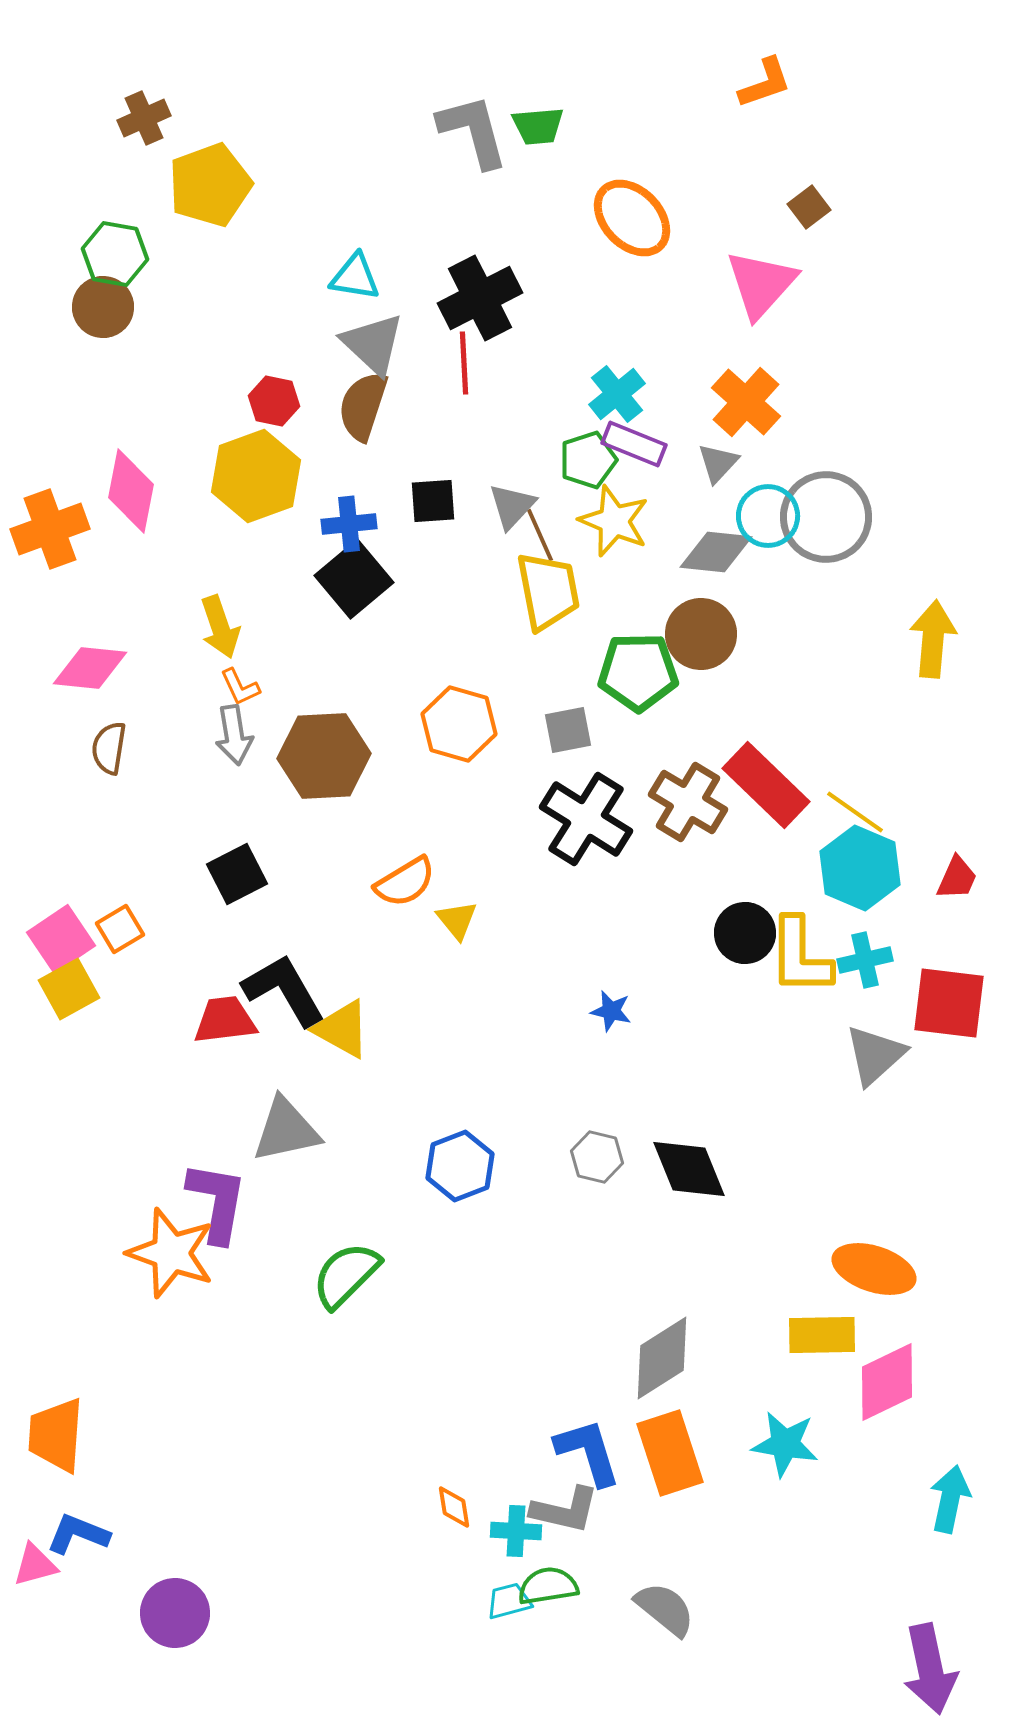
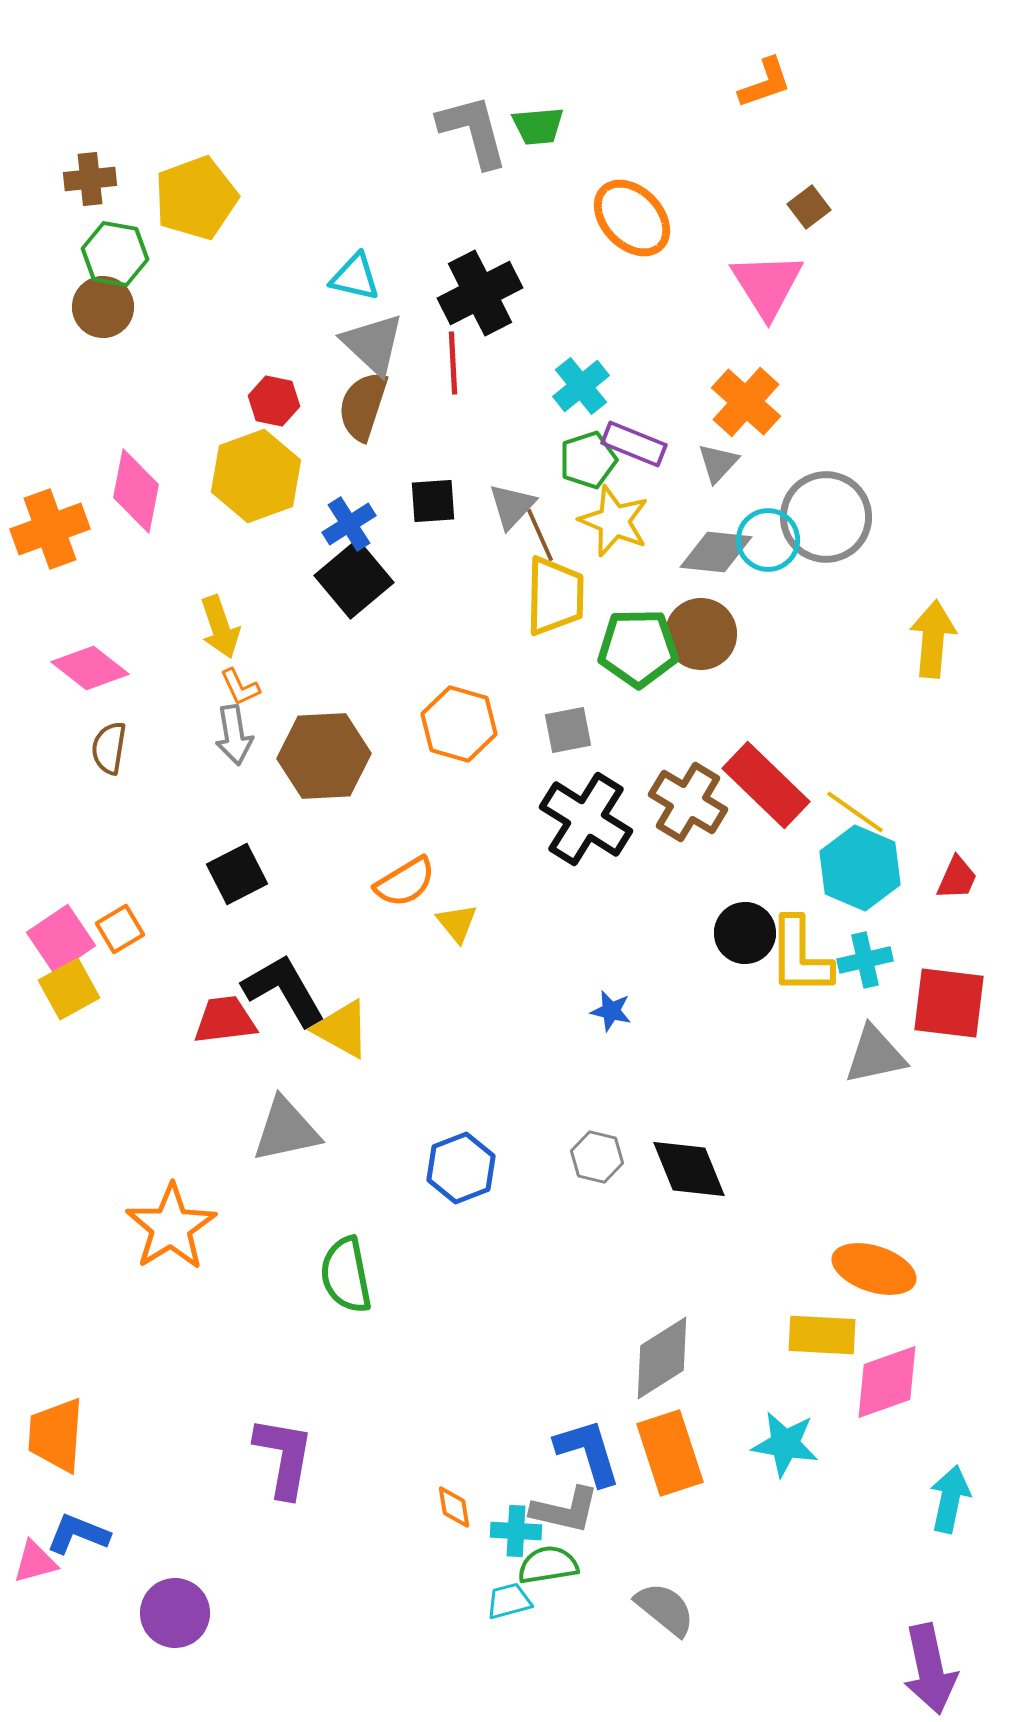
brown cross at (144, 118): moved 54 px left, 61 px down; rotated 18 degrees clockwise
yellow pentagon at (210, 185): moved 14 px left, 13 px down
cyan triangle at (355, 277): rotated 4 degrees clockwise
pink triangle at (761, 284): moved 6 px right, 1 px down; rotated 14 degrees counterclockwise
black cross at (480, 298): moved 5 px up
red line at (464, 363): moved 11 px left
cyan cross at (617, 394): moved 36 px left, 8 px up
pink diamond at (131, 491): moved 5 px right
cyan circle at (768, 516): moved 24 px down
blue cross at (349, 524): rotated 26 degrees counterclockwise
yellow trapezoid at (548, 591): moved 7 px right, 5 px down; rotated 12 degrees clockwise
pink diamond at (90, 668): rotated 32 degrees clockwise
green pentagon at (638, 672): moved 24 px up
yellow triangle at (457, 920): moved 3 px down
gray triangle at (875, 1055): rotated 30 degrees clockwise
blue hexagon at (460, 1166): moved 1 px right, 2 px down
purple L-shape at (217, 1202): moved 67 px right, 255 px down
orange star at (171, 1253): moved 26 px up; rotated 20 degrees clockwise
green semicircle at (346, 1275): rotated 56 degrees counterclockwise
yellow rectangle at (822, 1335): rotated 4 degrees clockwise
pink diamond at (887, 1382): rotated 6 degrees clockwise
pink triangle at (35, 1565): moved 3 px up
green semicircle at (548, 1586): moved 21 px up
